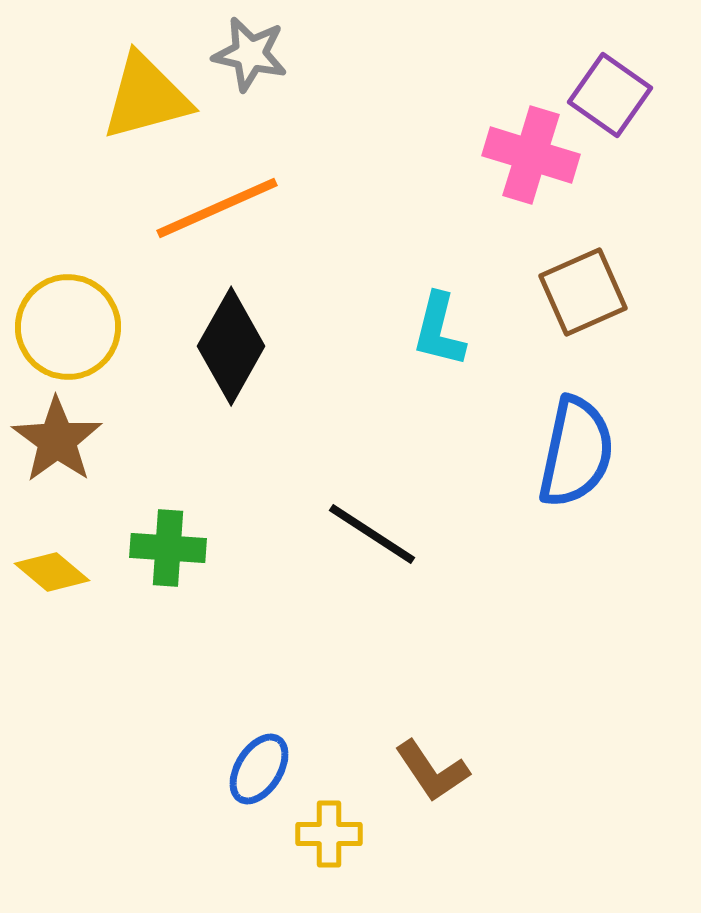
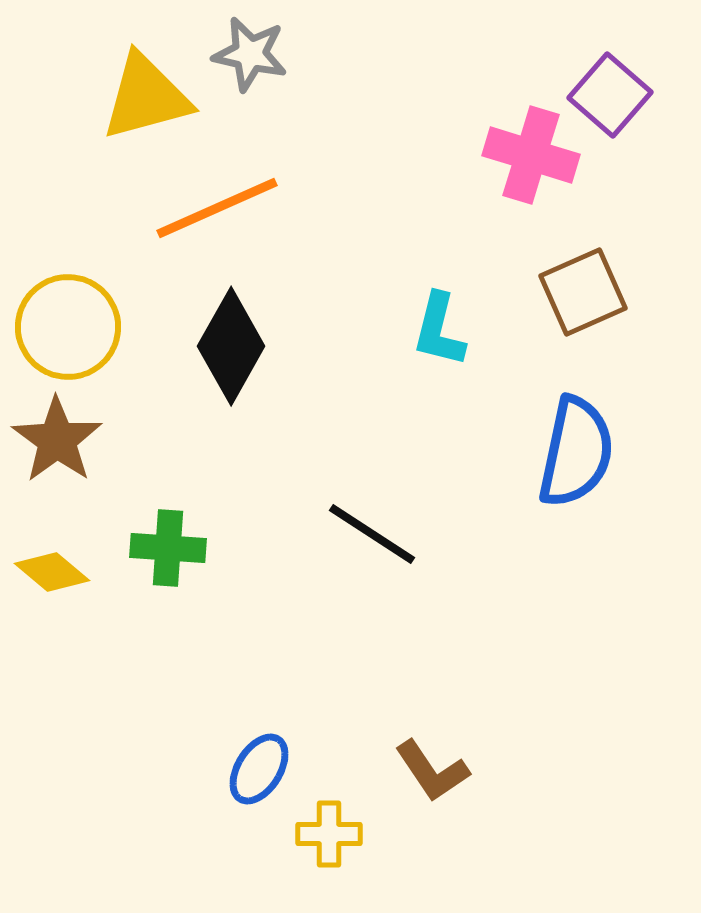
purple square: rotated 6 degrees clockwise
